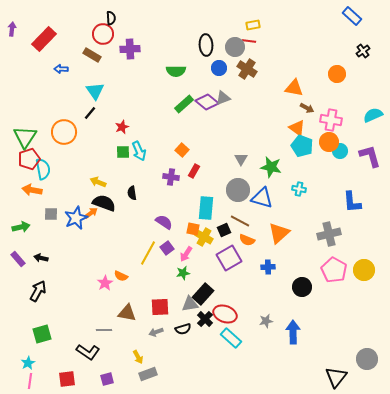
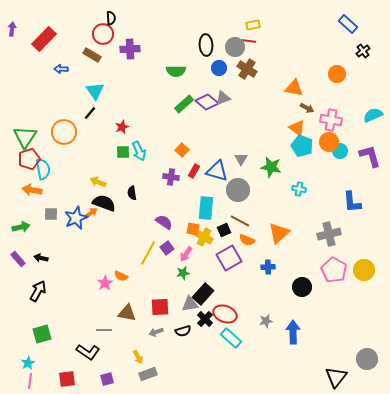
blue rectangle at (352, 16): moved 4 px left, 8 px down
blue triangle at (262, 198): moved 45 px left, 27 px up
black semicircle at (183, 329): moved 2 px down
